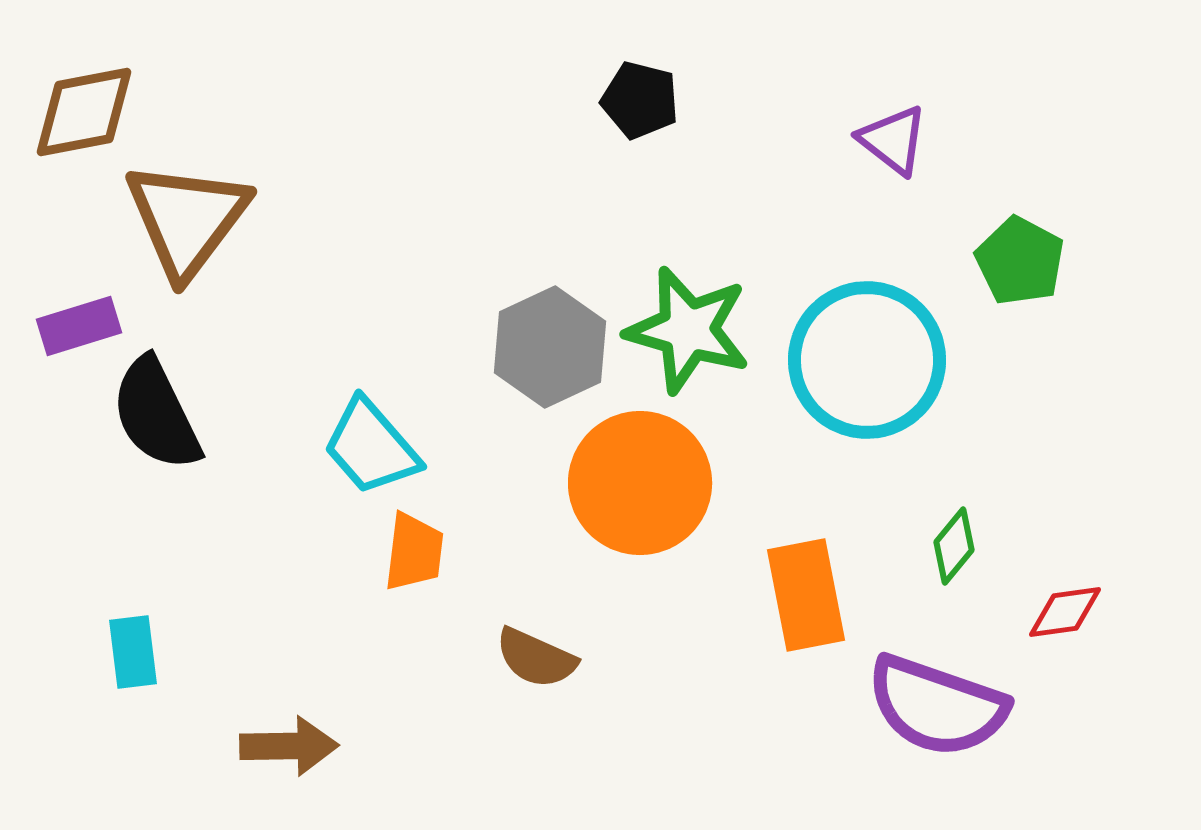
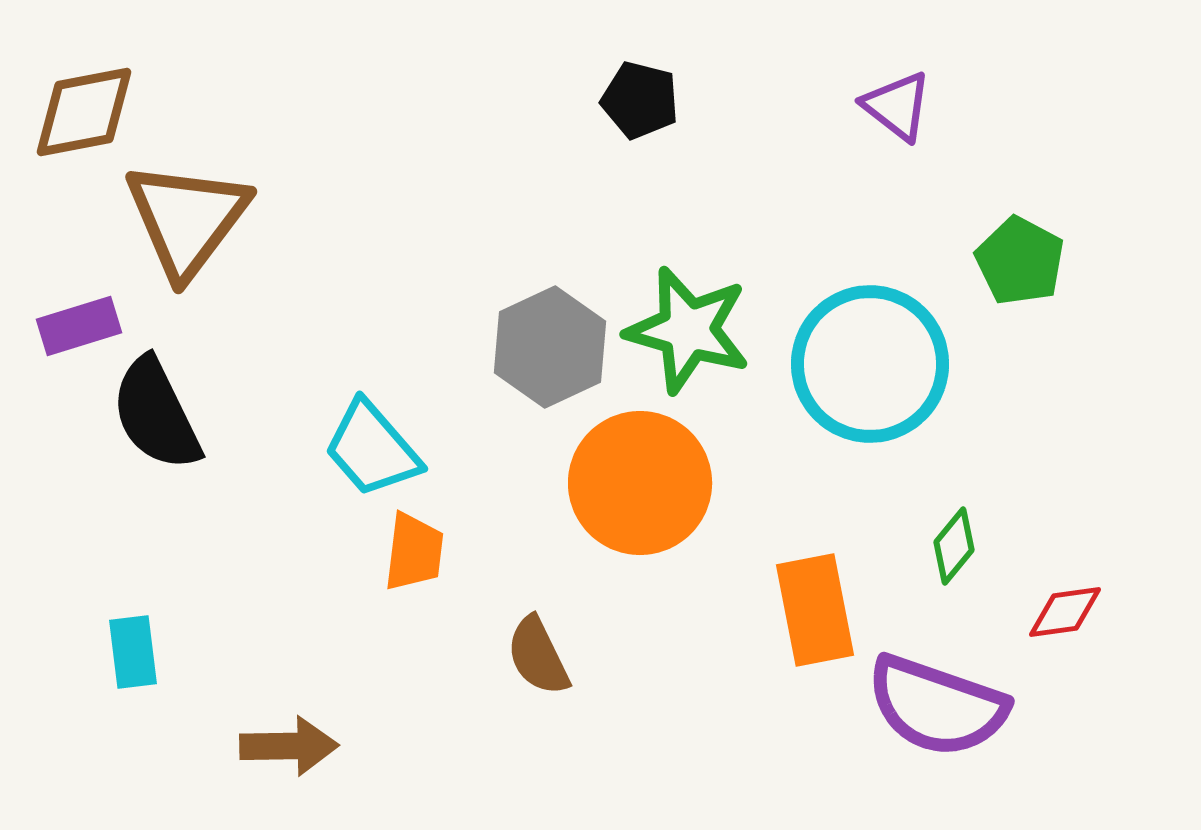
purple triangle: moved 4 px right, 34 px up
cyan circle: moved 3 px right, 4 px down
cyan trapezoid: moved 1 px right, 2 px down
orange rectangle: moved 9 px right, 15 px down
brown semicircle: moved 2 px right, 2 px up; rotated 40 degrees clockwise
